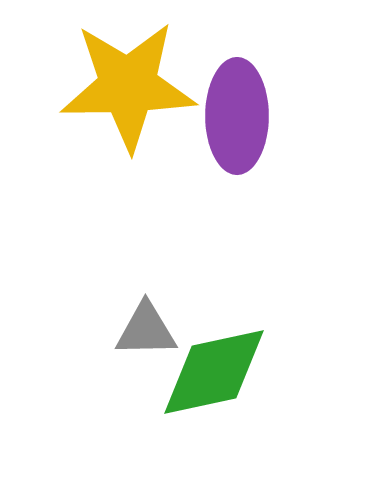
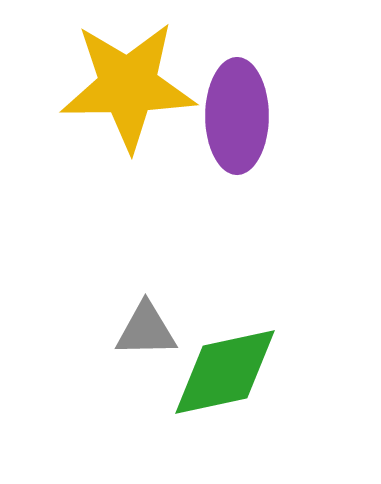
green diamond: moved 11 px right
